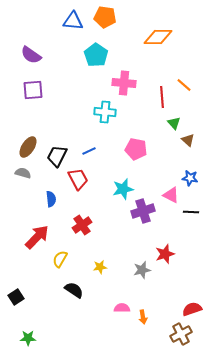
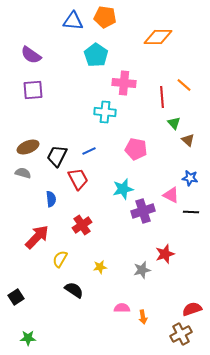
brown ellipse: rotated 35 degrees clockwise
